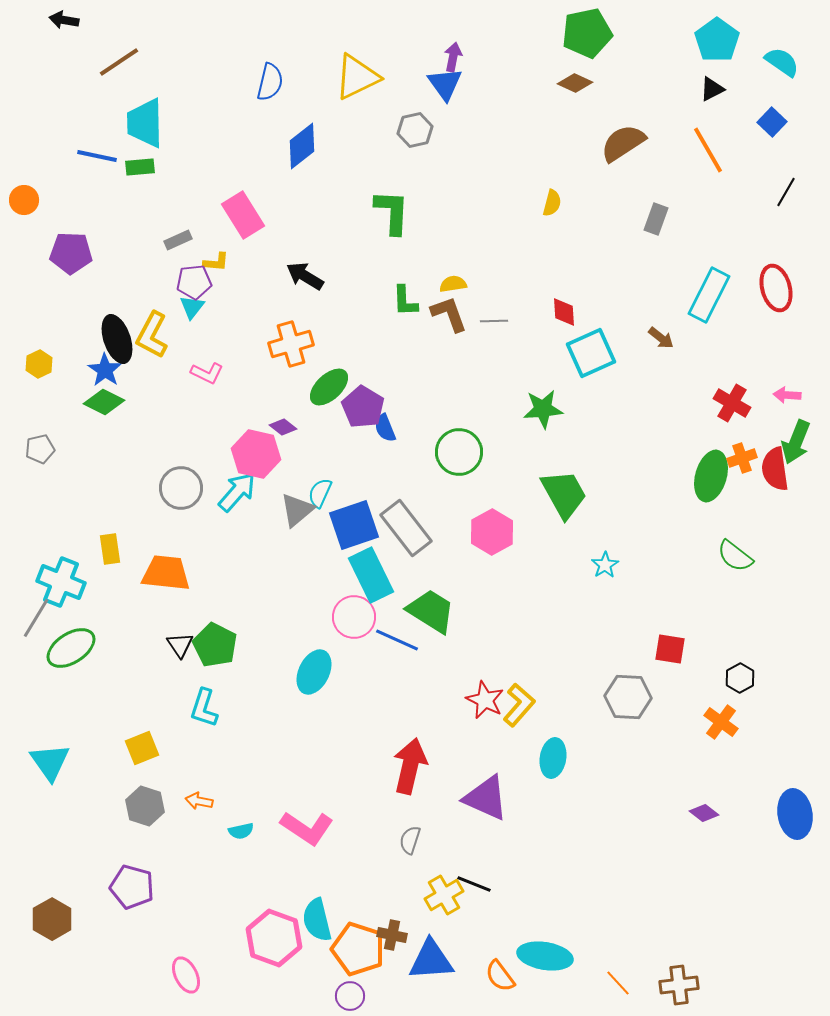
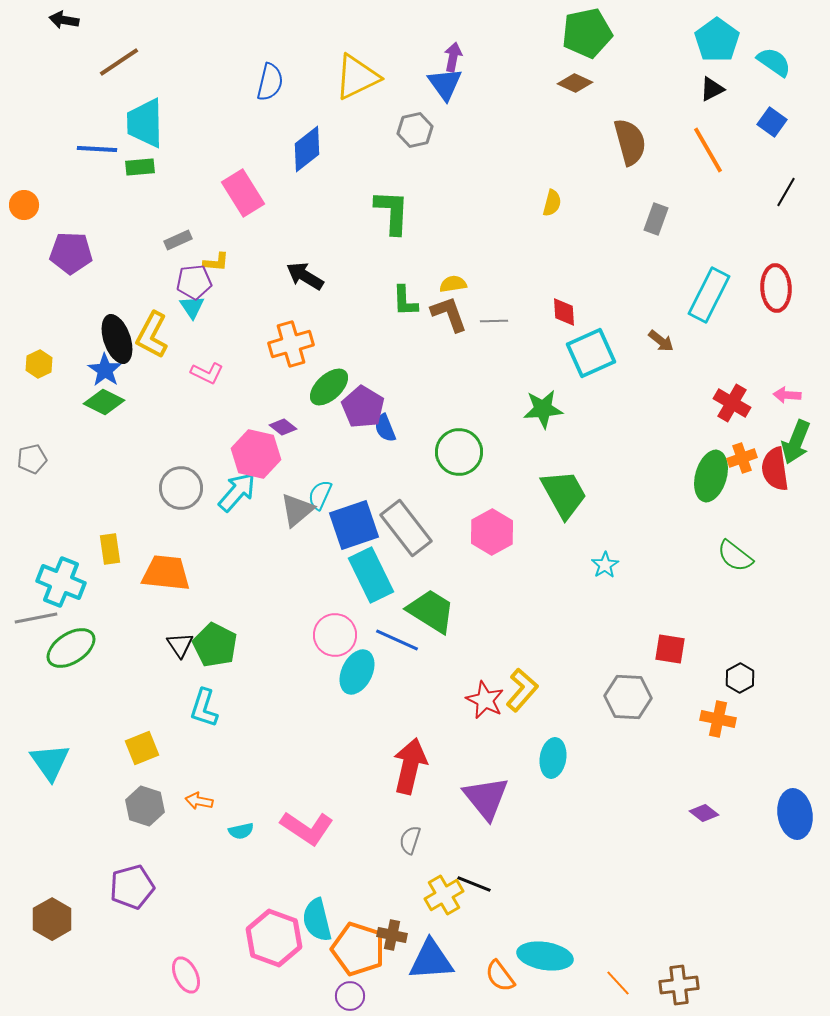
cyan semicircle at (782, 62): moved 8 px left
blue square at (772, 122): rotated 8 degrees counterclockwise
brown semicircle at (623, 143): moved 7 px right, 1 px up; rotated 108 degrees clockwise
blue diamond at (302, 146): moved 5 px right, 3 px down
blue line at (97, 156): moved 7 px up; rotated 9 degrees counterclockwise
orange circle at (24, 200): moved 5 px down
pink rectangle at (243, 215): moved 22 px up
red ellipse at (776, 288): rotated 12 degrees clockwise
cyan triangle at (192, 307): rotated 12 degrees counterclockwise
brown arrow at (661, 338): moved 3 px down
gray pentagon at (40, 449): moved 8 px left, 10 px down
cyan semicircle at (320, 493): moved 2 px down
pink circle at (354, 617): moved 19 px left, 18 px down
gray line at (36, 618): rotated 48 degrees clockwise
cyan ellipse at (314, 672): moved 43 px right
yellow L-shape at (519, 705): moved 3 px right, 15 px up
orange cross at (721, 722): moved 3 px left, 3 px up; rotated 24 degrees counterclockwise
purple triangle at (486, 798): rotated 27 degrees clockwise
purple pentagon at (132, 887): rotated 30 degrees counterclockwise
